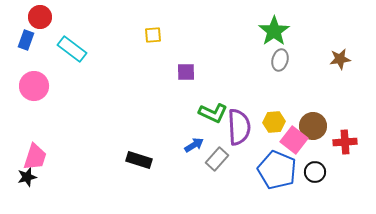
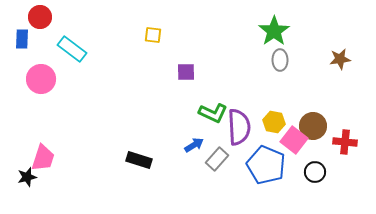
yellow square: rotated 12 degrees clockwise
blue rectangle: moved 4 px left, 1 px up; rotated 18 degrees counterclockwise
gray ellipse: rotated 15 degrees counterclockwise
pink circle: moved 7 px right, 7 px up
yellow hexagon: rotated 15 degrees clockwise
red cross: rotated 10 degrees clockwise
pink trapezoid: moved 8 px right, 1 px down
blue pentagon: moved 11 px left, 5 px up
